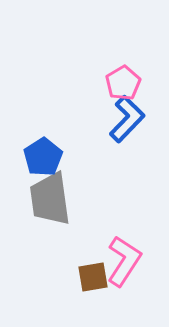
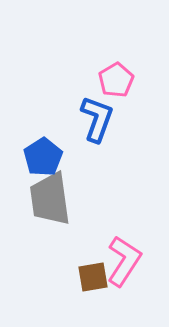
pink pentagon: moved 7 px left, 3 px up
blue L-shape: moved 30 px left; rotated 24 degrees counterclockwise
